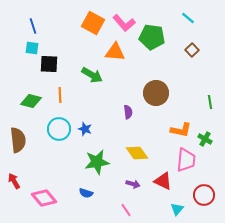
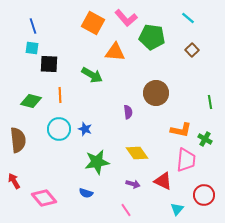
pink L-shape: moved 2 px right, 5 px up
